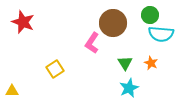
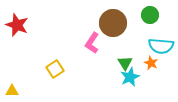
red star: moved 6 px left, 3 px down
cyan semicircle: moved 12 px down
cyan star: moved 1 px right, 11 px up
